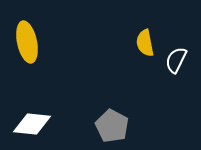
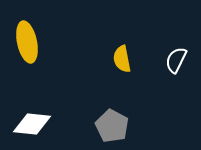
yellow semicircle: moved 23 px left, 16 px down
